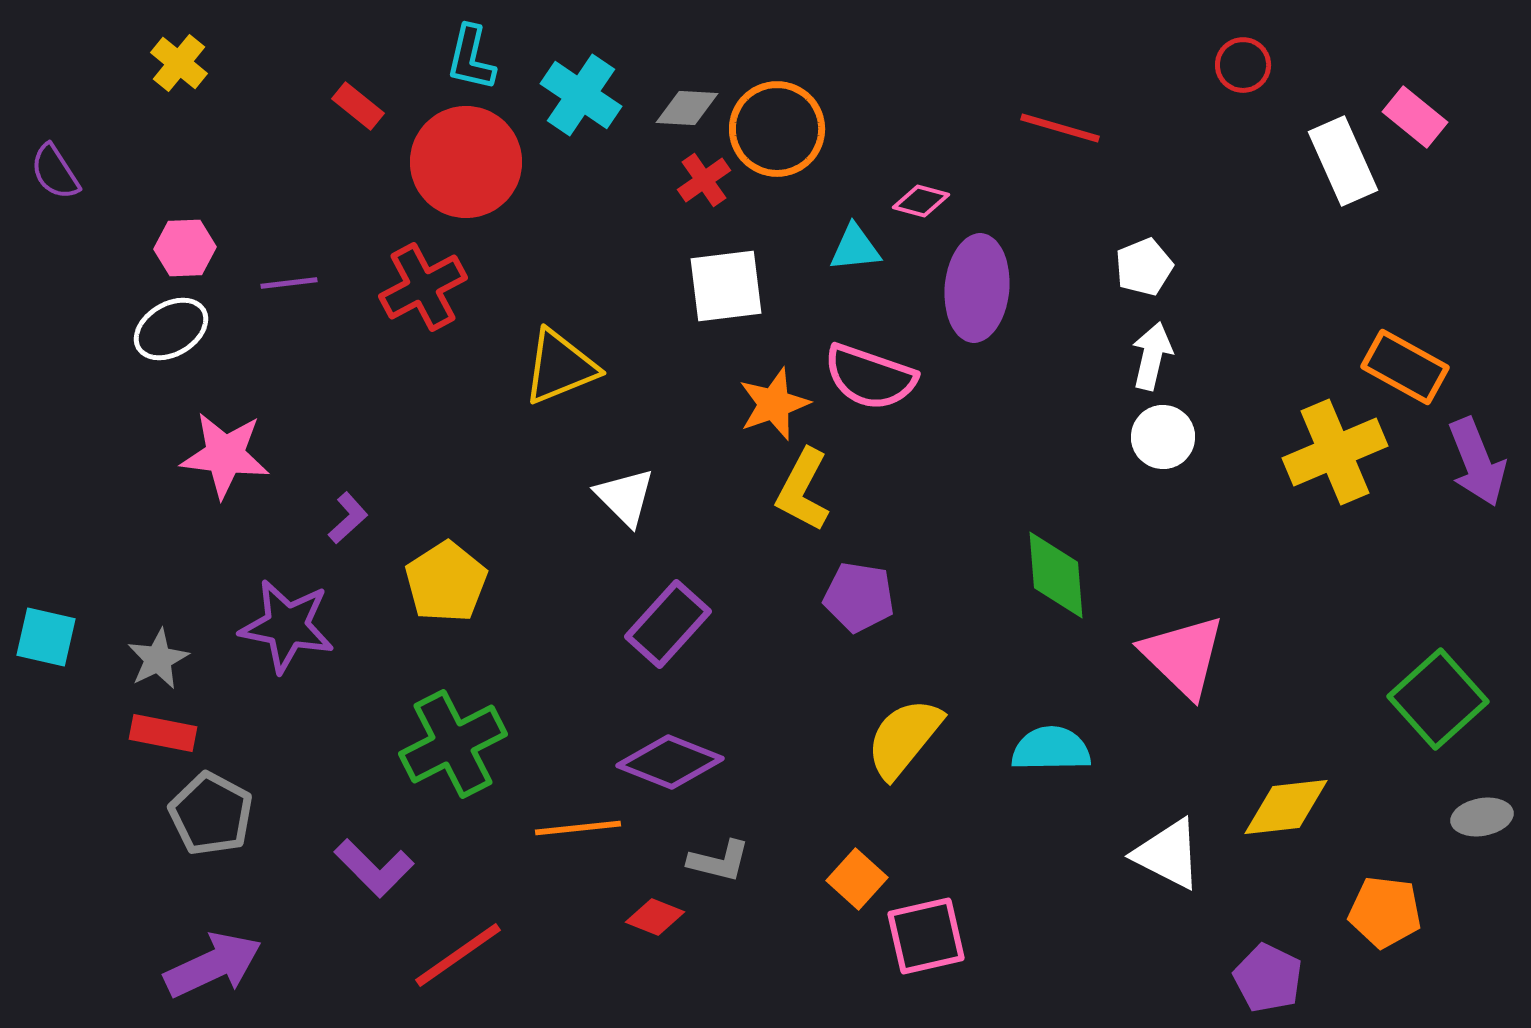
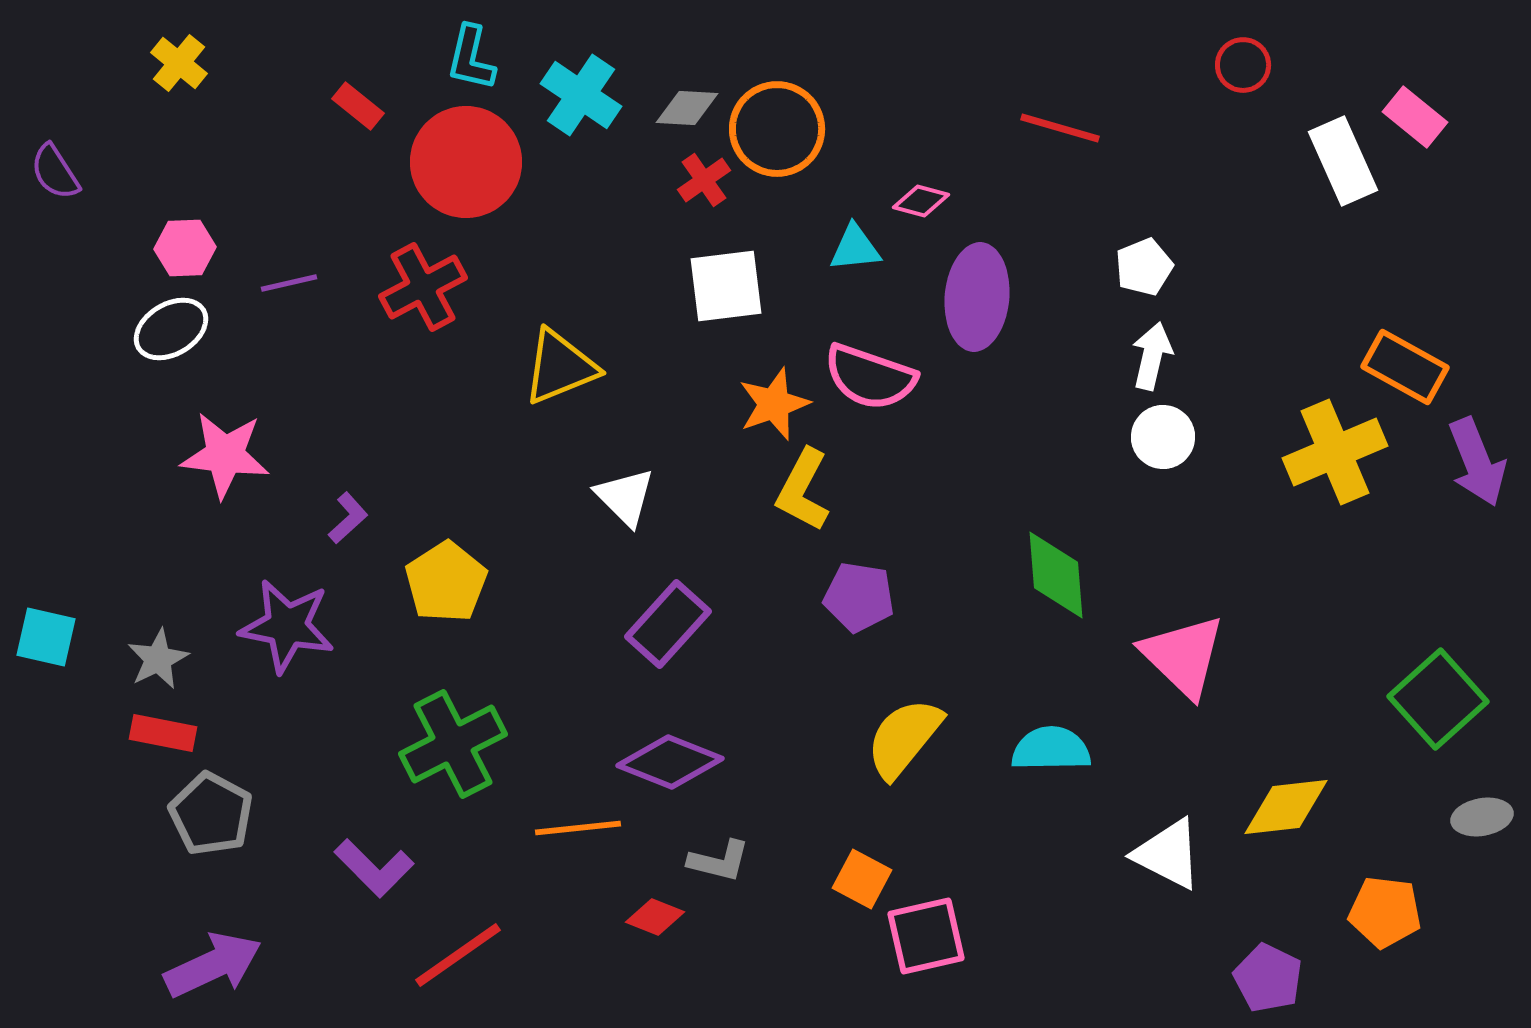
purple line at (289, 283): rotated 6 degrees counterclockwise
purple ellipse at (977, 288): moved 9 px down
orange square at (857, 879): moved 5 px right; rotated 14 degrees counterclockwise
